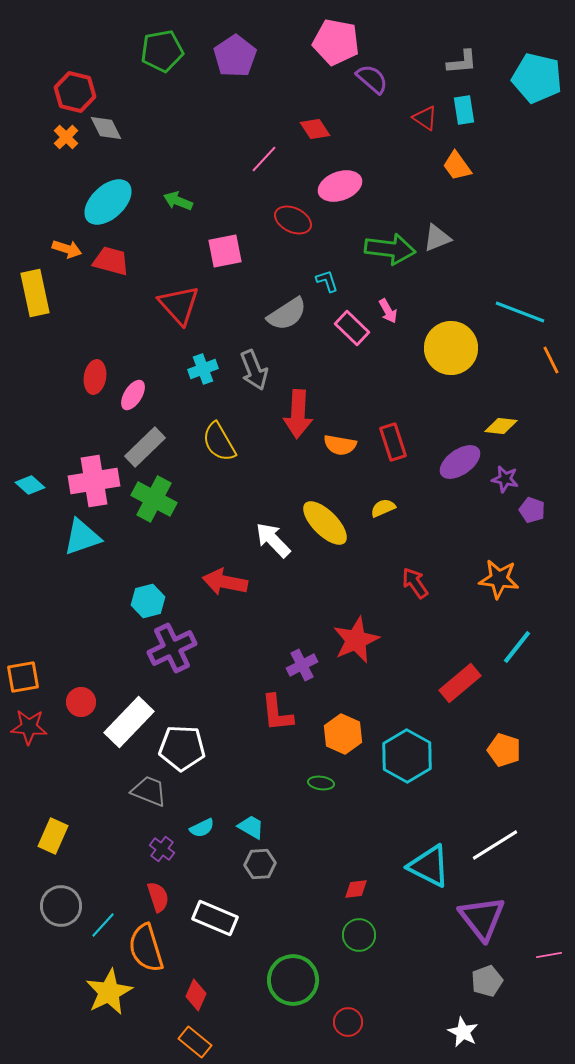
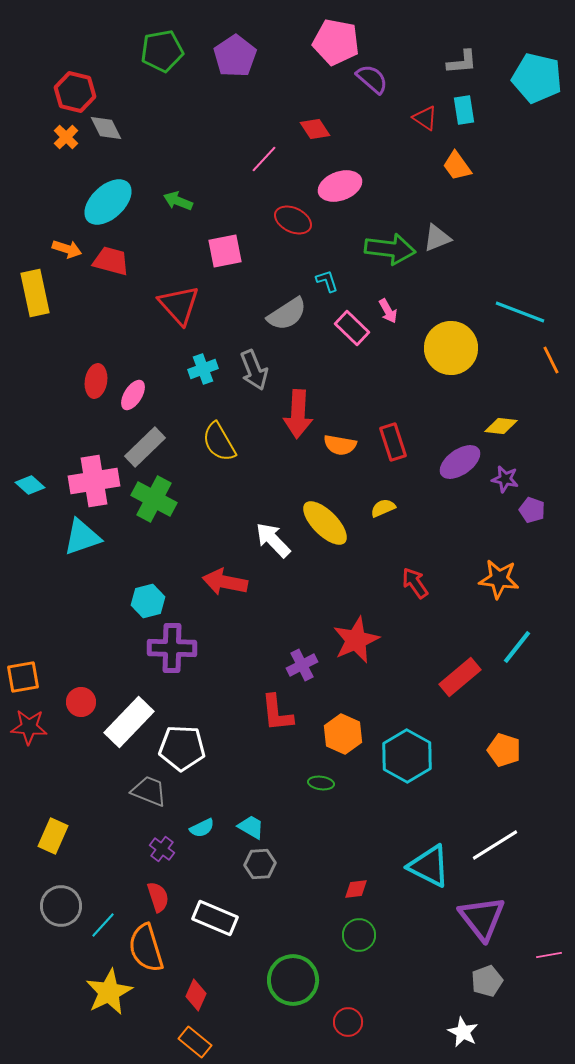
red ellipse at (95, 377): moved 1 px right, 4 px down
purple cross at (172, 648): rotated 27 degrees clockwise
red rectangle at (460, 683): moved 6 px up
